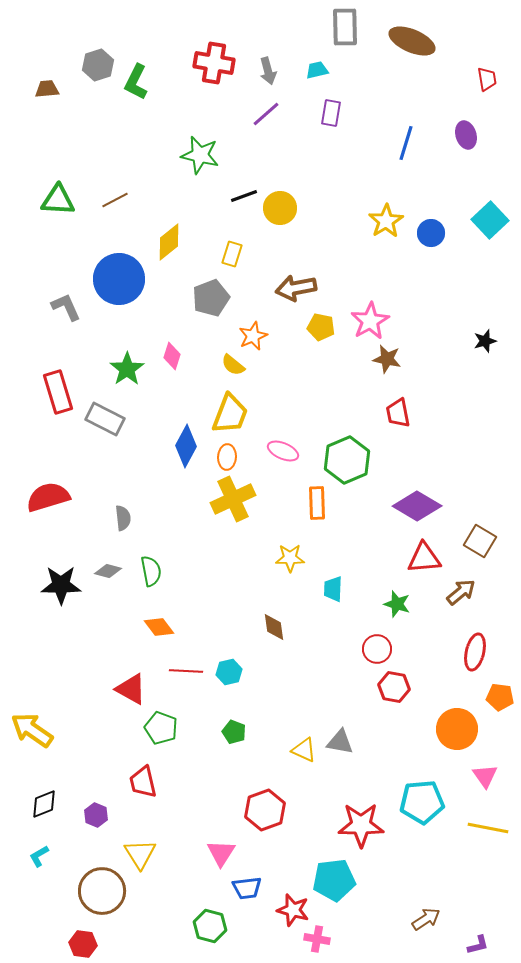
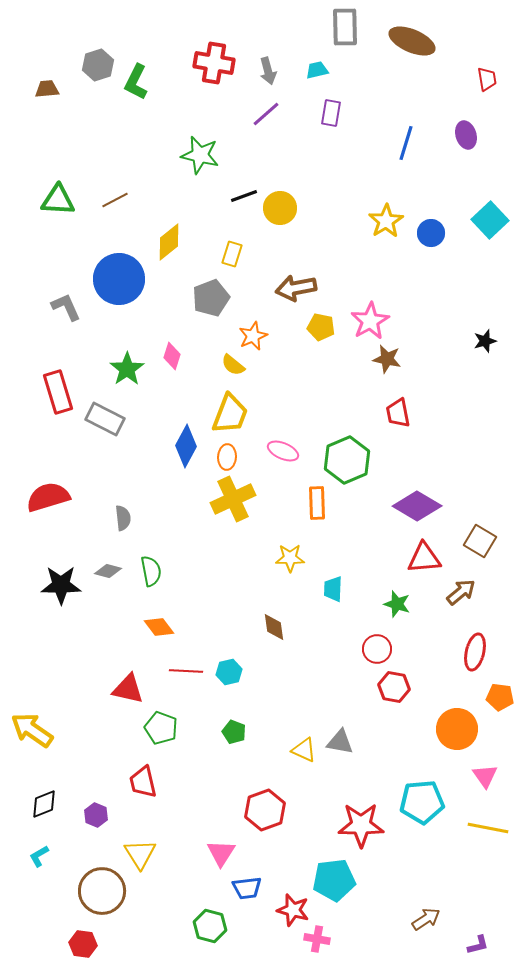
red triangle at (131, 689): moved 3 px left; rotated 16 degrees counterclockwise
